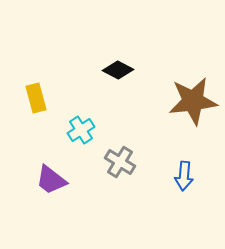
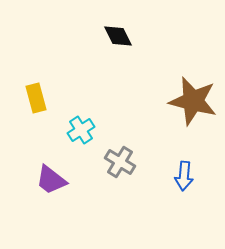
black diamond: moved 34 px up; rotated 36 degrees clockwise
brown star: rotated 21 degrees clockwise
